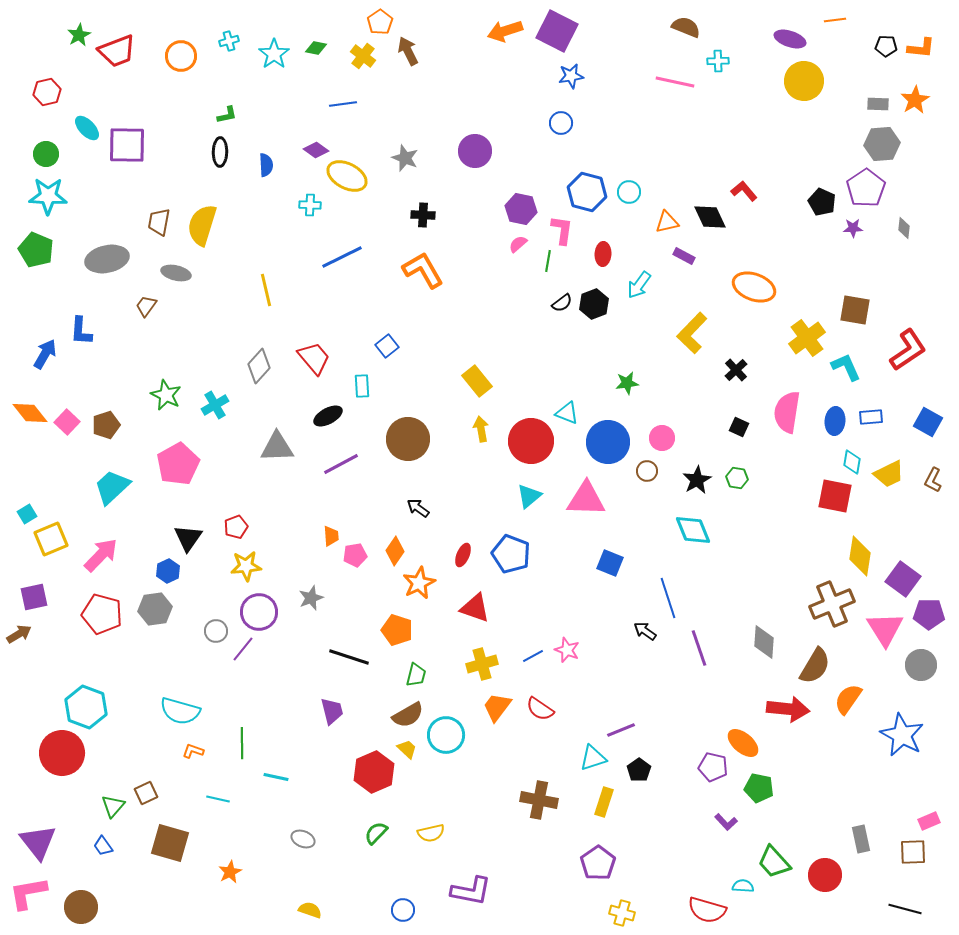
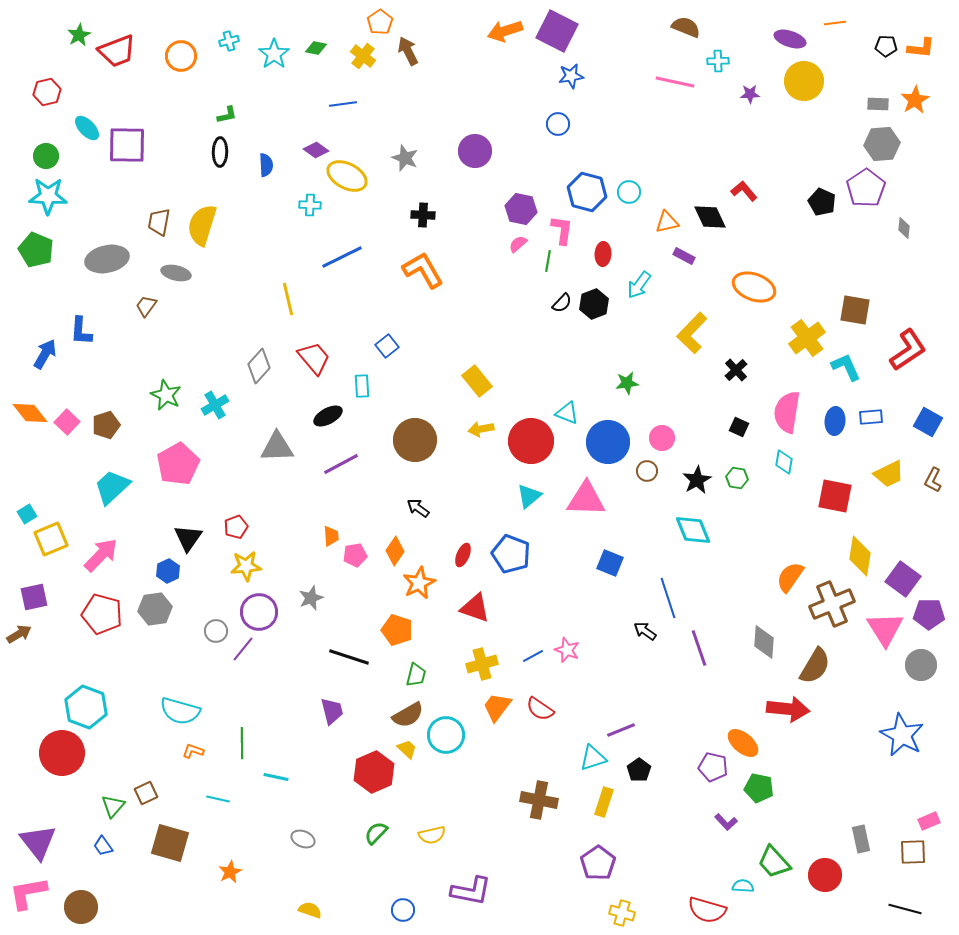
orange line at (835, 20): moved 3 px down
blue circle at (561, 123): moved 3 px left, 1 px down
green circle at (46, 154): moved 2 px down
purple star at (853, 228): moved 103 px left, 134 px up
yellow line at (266, 290): moved 22 px right, 9 px down
black semicircle at (562, 303): rotated 10 degrees counterclockwise
yellow arrow at (481, 429): rotated 90 degrees counterclockwise
brown circle at (408, 439): moved 7 px right, 1 px down
cyan diamond at (852, 462): moved 68 px left
orange semicircle at (848, 699): moved 58 px left, 122 px up
yellow semicircle at (431, 833): moved 1 px right, 2 px down
